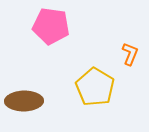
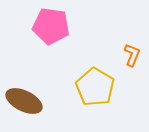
orange L-shape: moved 2 px right, 1 px down
brown ellipse: rotated 27 degrees clockwise
